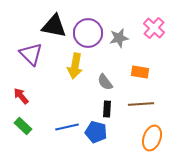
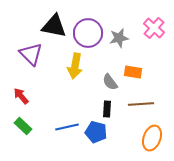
orange rectangle: moved 7 px left
gray semicircle: moved 5 px right
